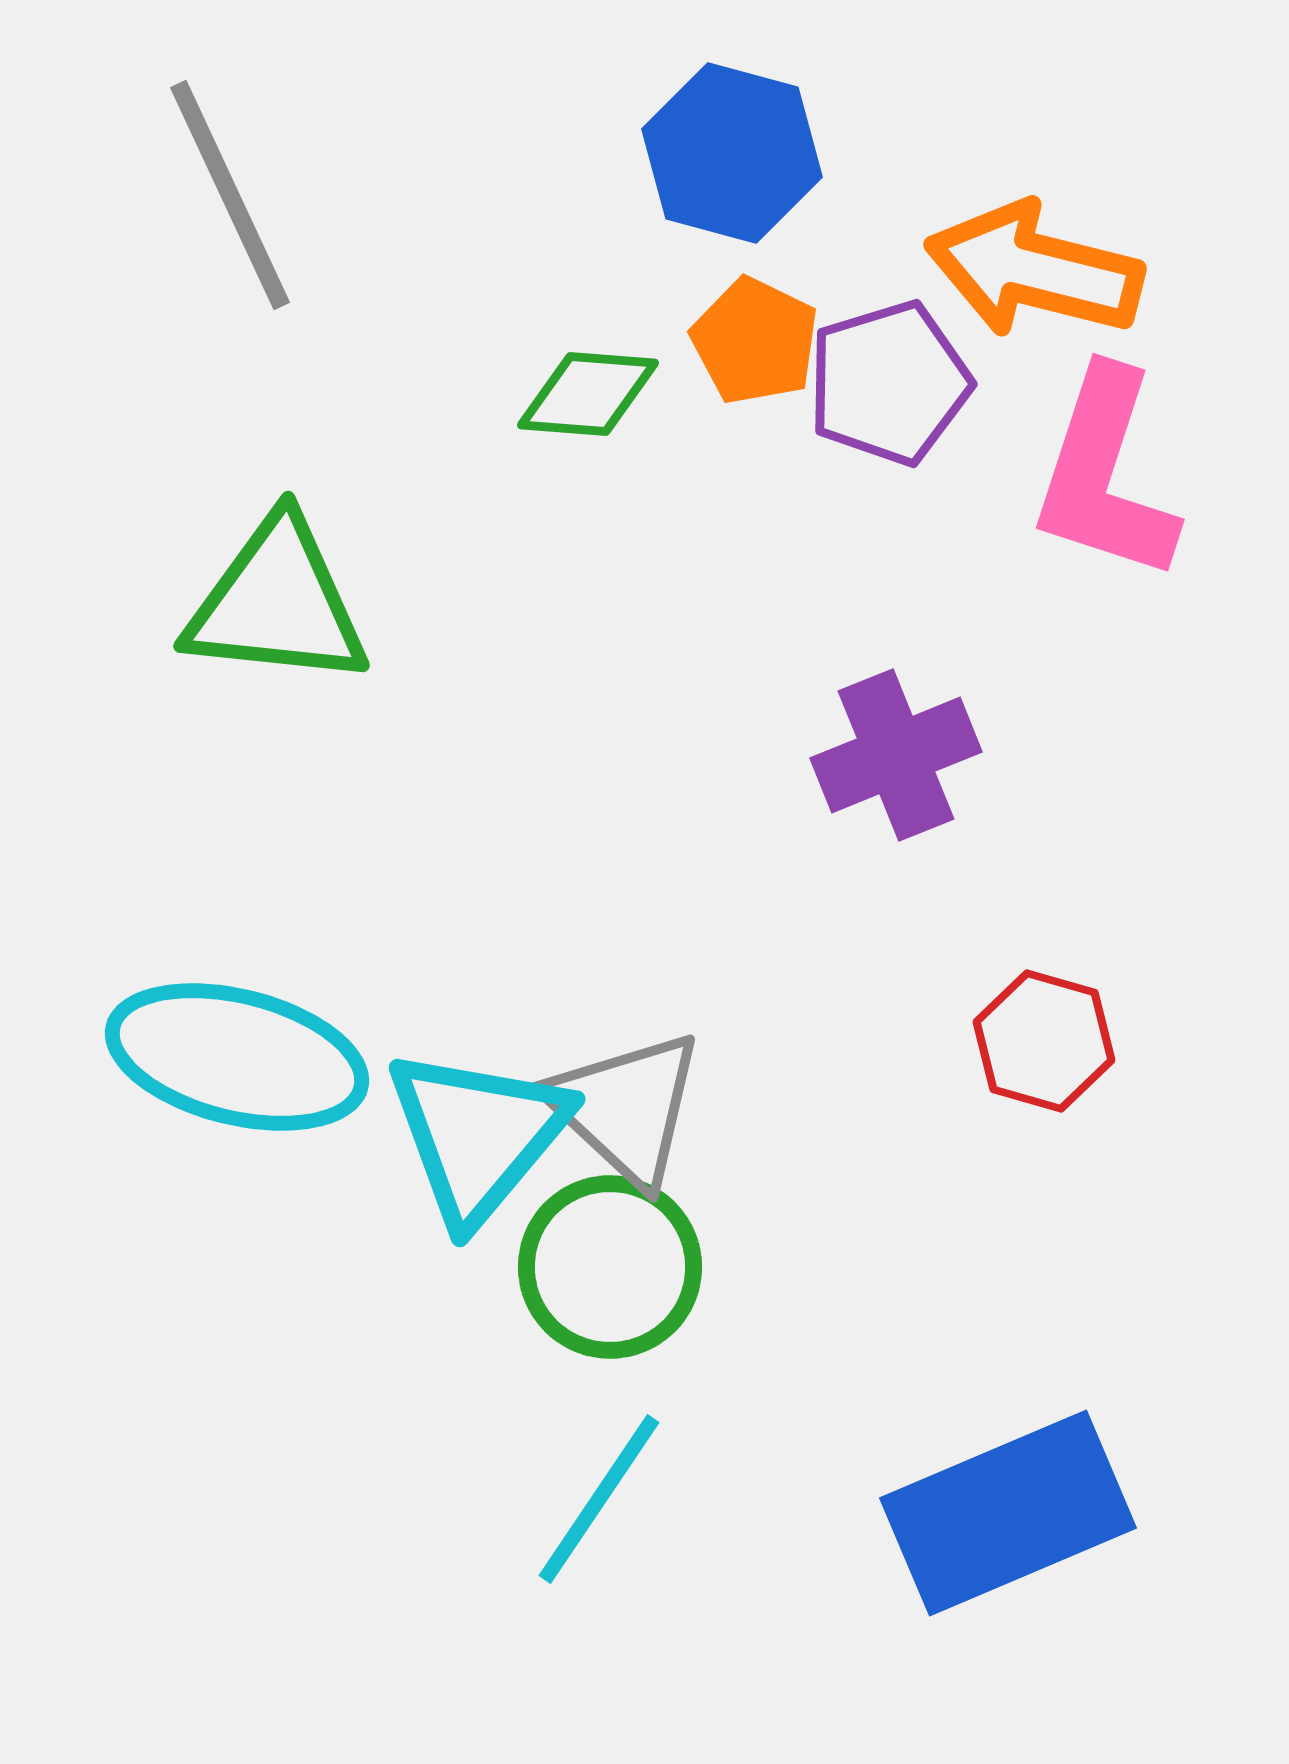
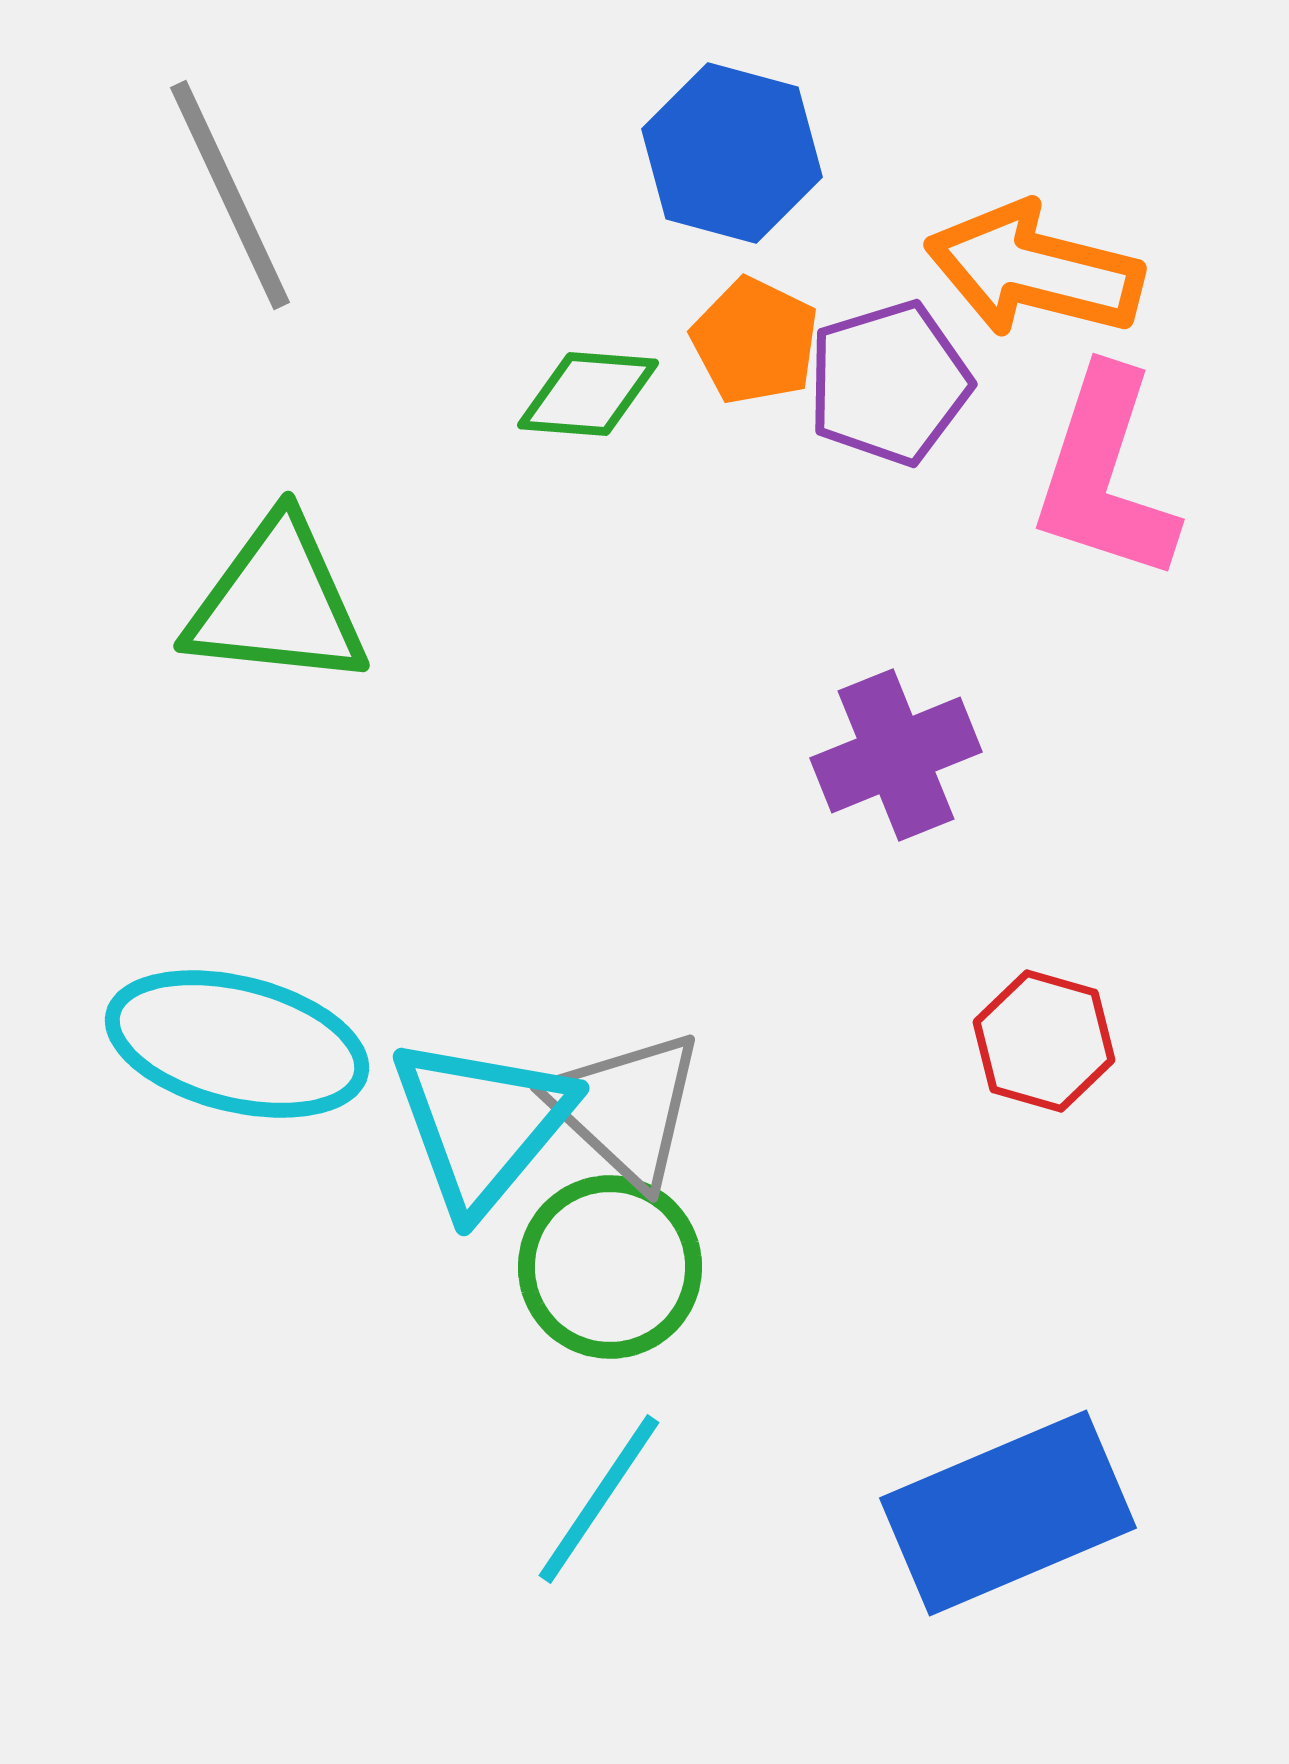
cyan ellipse: moved 13 px up
cyan triangle: moved 4 px right, 11 px up
